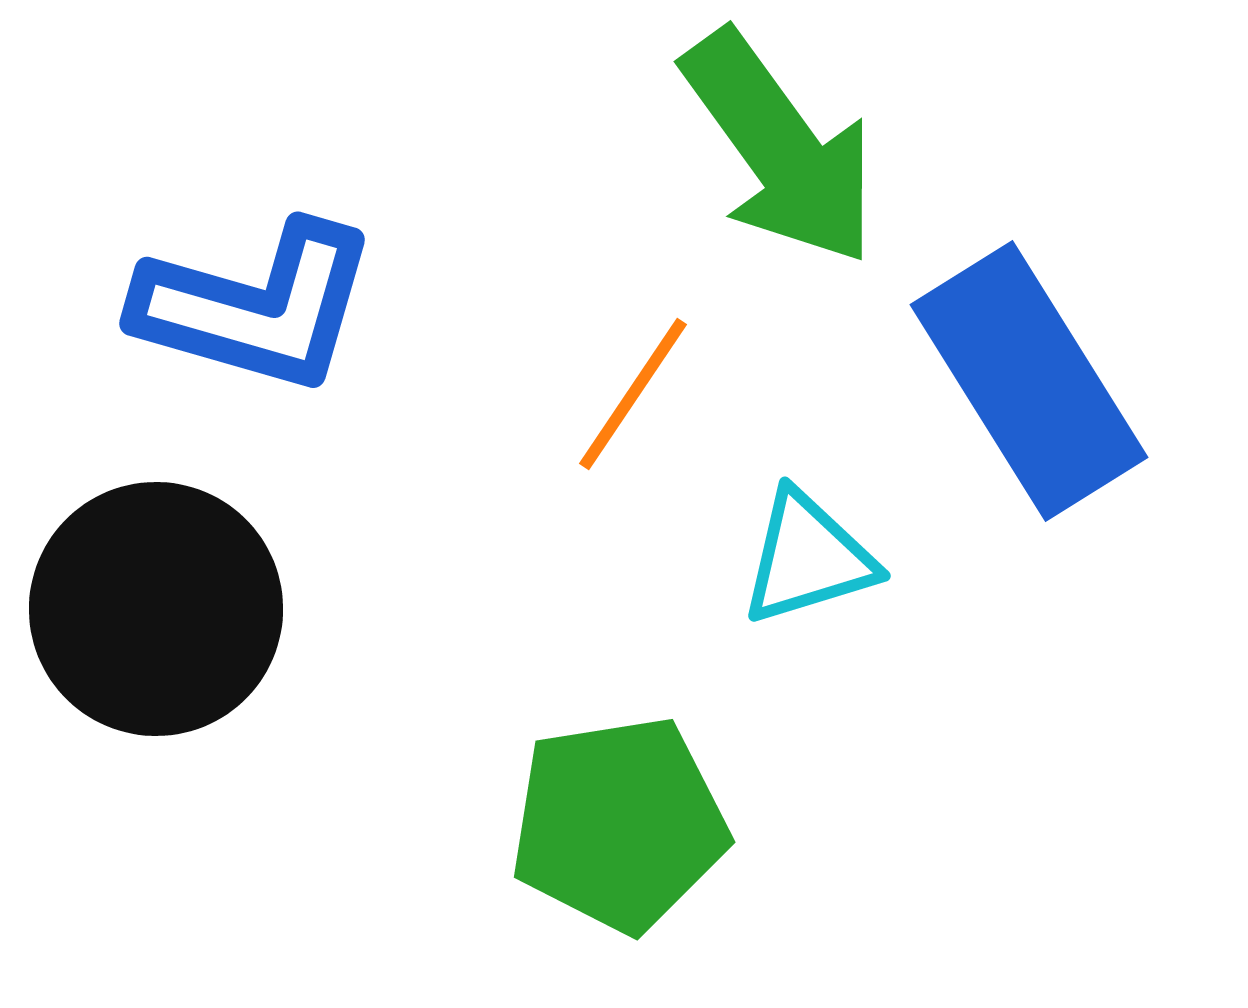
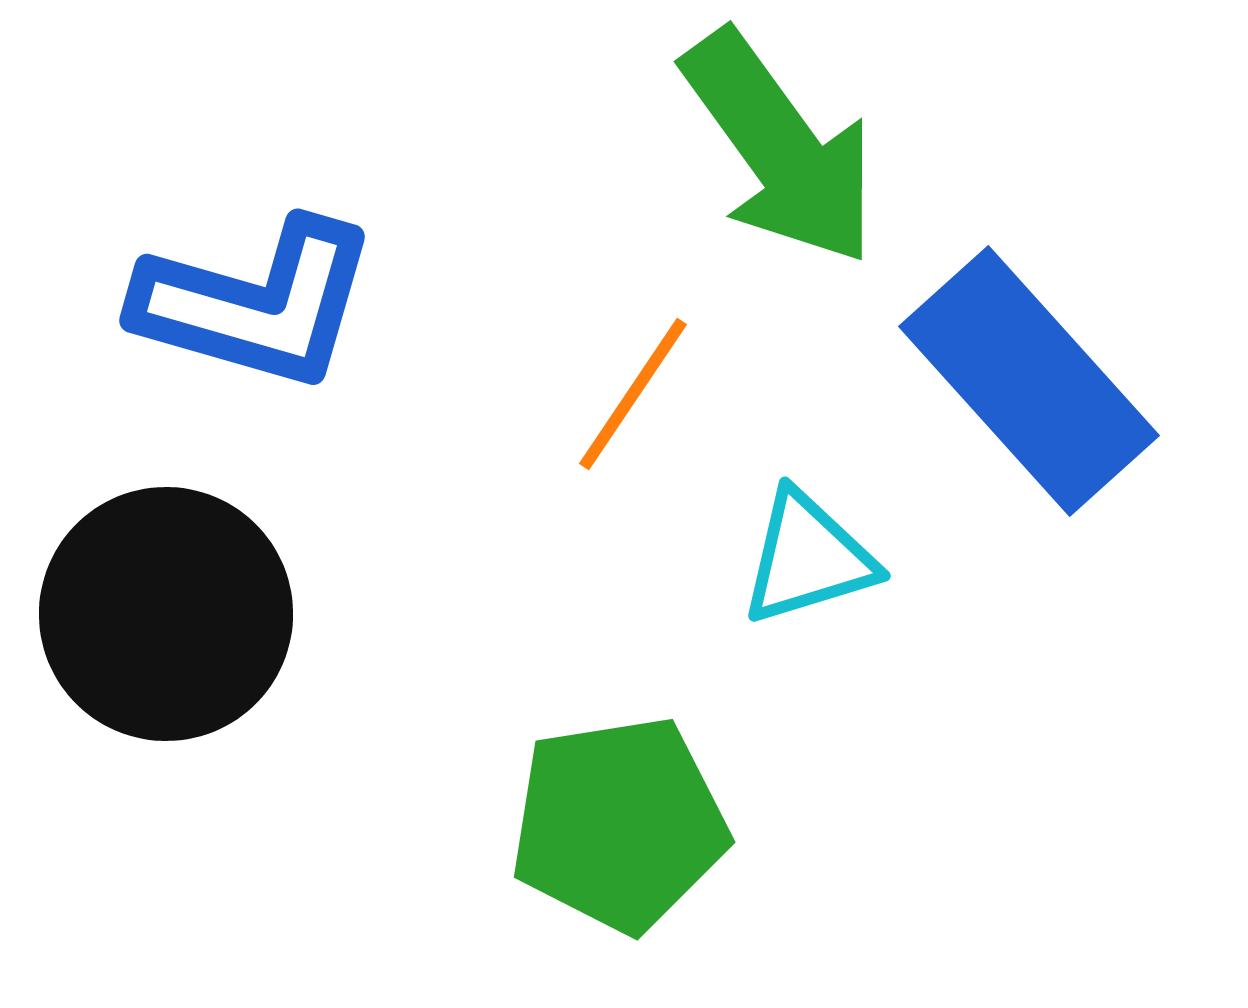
blue L-shape: moved 3 px up
blue rectangle: rotated 10 degrees counterclockwise
black circle: moved 10 px right, 5 px down
